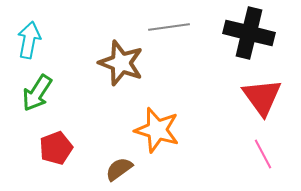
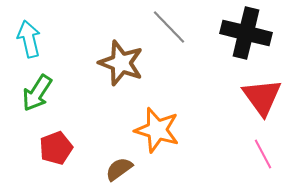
gray line: rotated 54 degrees clockwise
black cross: moved 3 px left
cyan arrow: moved 1 px up; rotated 24 degrees counterclockwise
